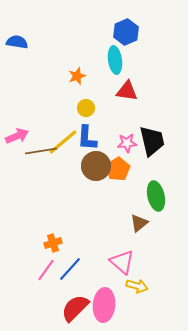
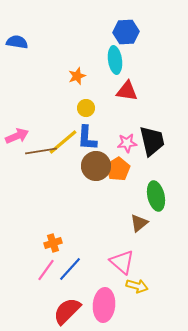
blue hexagon: rotated 20 degrees clockwise
red semicircle: moved 8 px left, 3 px down
